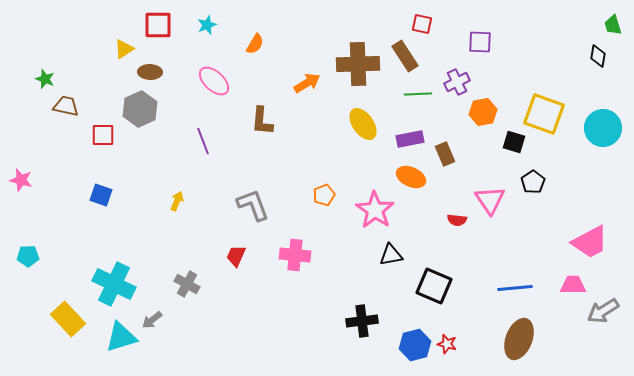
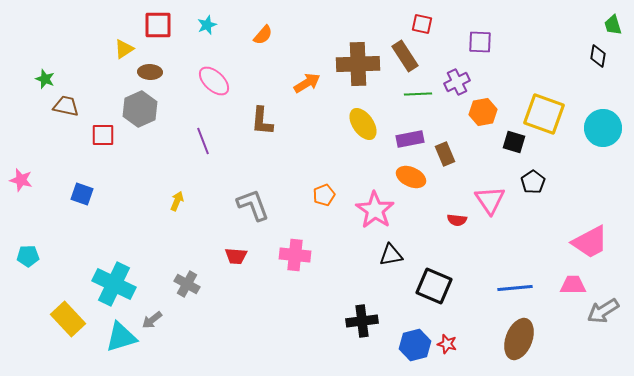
orange semicircle at (255, 44): moved 8 px right, 9 px up; rotated 10 degrees clockwise
blue square at (101, 195): moved 19 px left, 1 px up
red trapezoid at (236, 256): rotated 110 degrees counterclockwise
